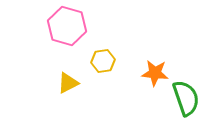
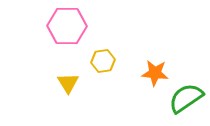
pink hexagon: rotated 15 degrees counterclockwise
yellow triangle: rotated 35 degrees counterclockwise
green semicircle: rotated 105 degrees counterclockwise
